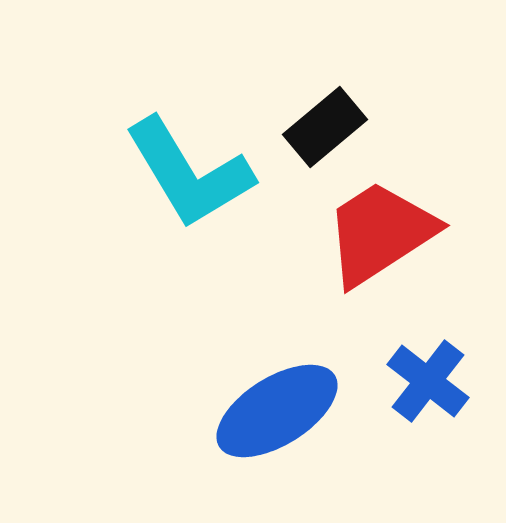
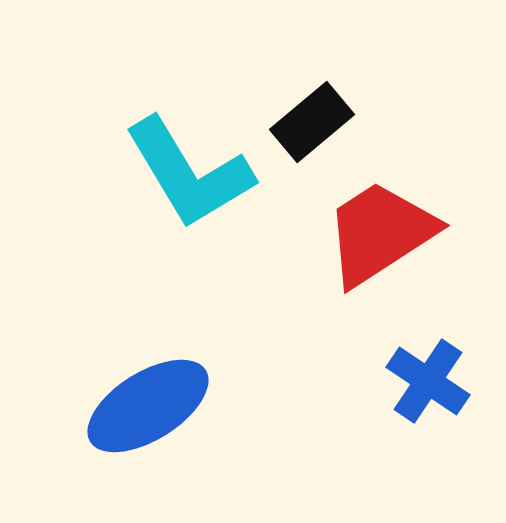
black rectangle: moved 13 px left, 5 px up
blue cross: rotated 4 degrees counterclockwise
blue ellipse: moved 129 px left, 5 px up
